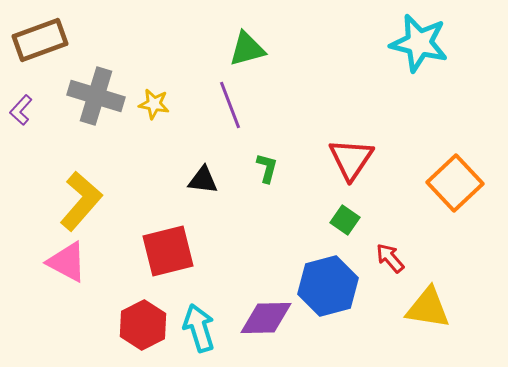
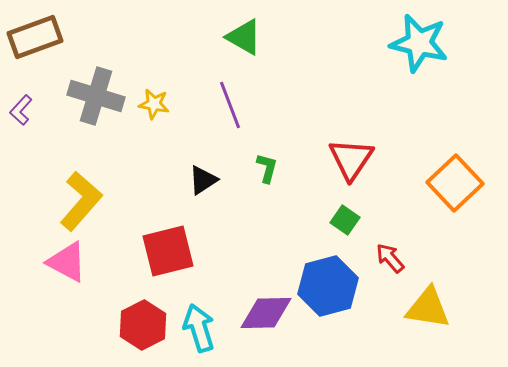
brown rectangle: moved 5 px left, 3 px up
green triangle: moved 3 px left, 12 px up; rotated 45 degrees clockwise
black triangle: rotated 40 degrees counterclockwise
purple diamond: moved 5 px up
